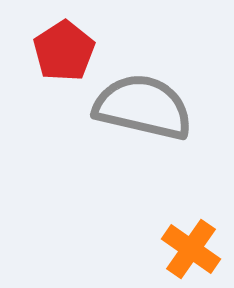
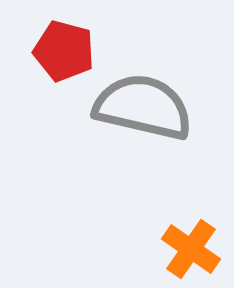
red pentagon: rotated 24 degrees counterclockwise
